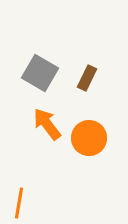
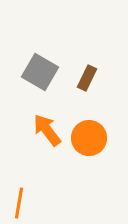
gray square: moved 1 px up
orange arrow: moved 6 px down
